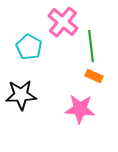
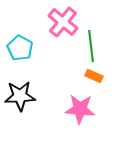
cyan pentagon: moved 9 px left, 1 px down
black star: moved 1 px left, 1 px down
